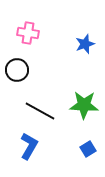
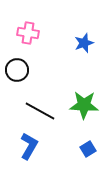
blue star: moved 1 px left, 1 px up
